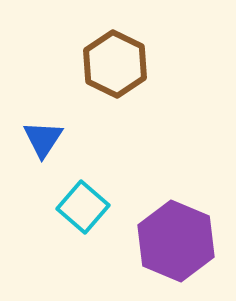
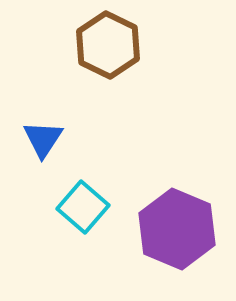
brown hexagon: moved 7 px left, 19 px up
purple hexagon: moved 1 px right, 12 px up
